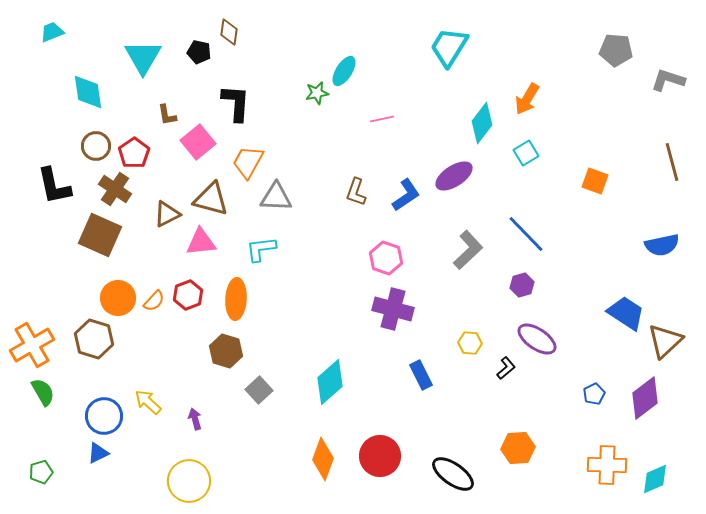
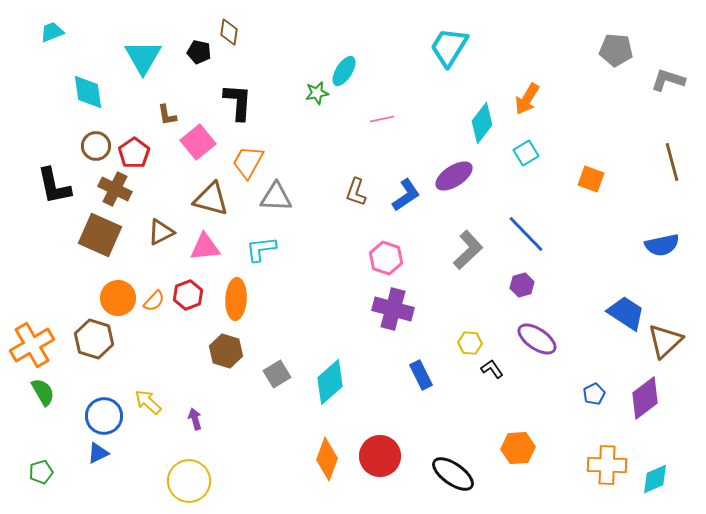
black L-shape at (236, 103): moved 2 px right, 1 px up
orange square at (595, 181): moved 4 px left, 2 px up
brown cross at (115, 189): rotated 8 degrees counterclockwise
brown triangle at (167, 214): moved 6 px left, 18 px down
pink triangle at (201, 242): moved 4 px right, 5 px down
black L-shape at (506, 368): moved 14 px left, 1 px down; rotated 85 degrees counterclockwise
gray square at (259, 390): moved 18 px right, 16 px up; rotated 12 degrees clockwise
orange diamond at (323, 459): moved 4 px right
